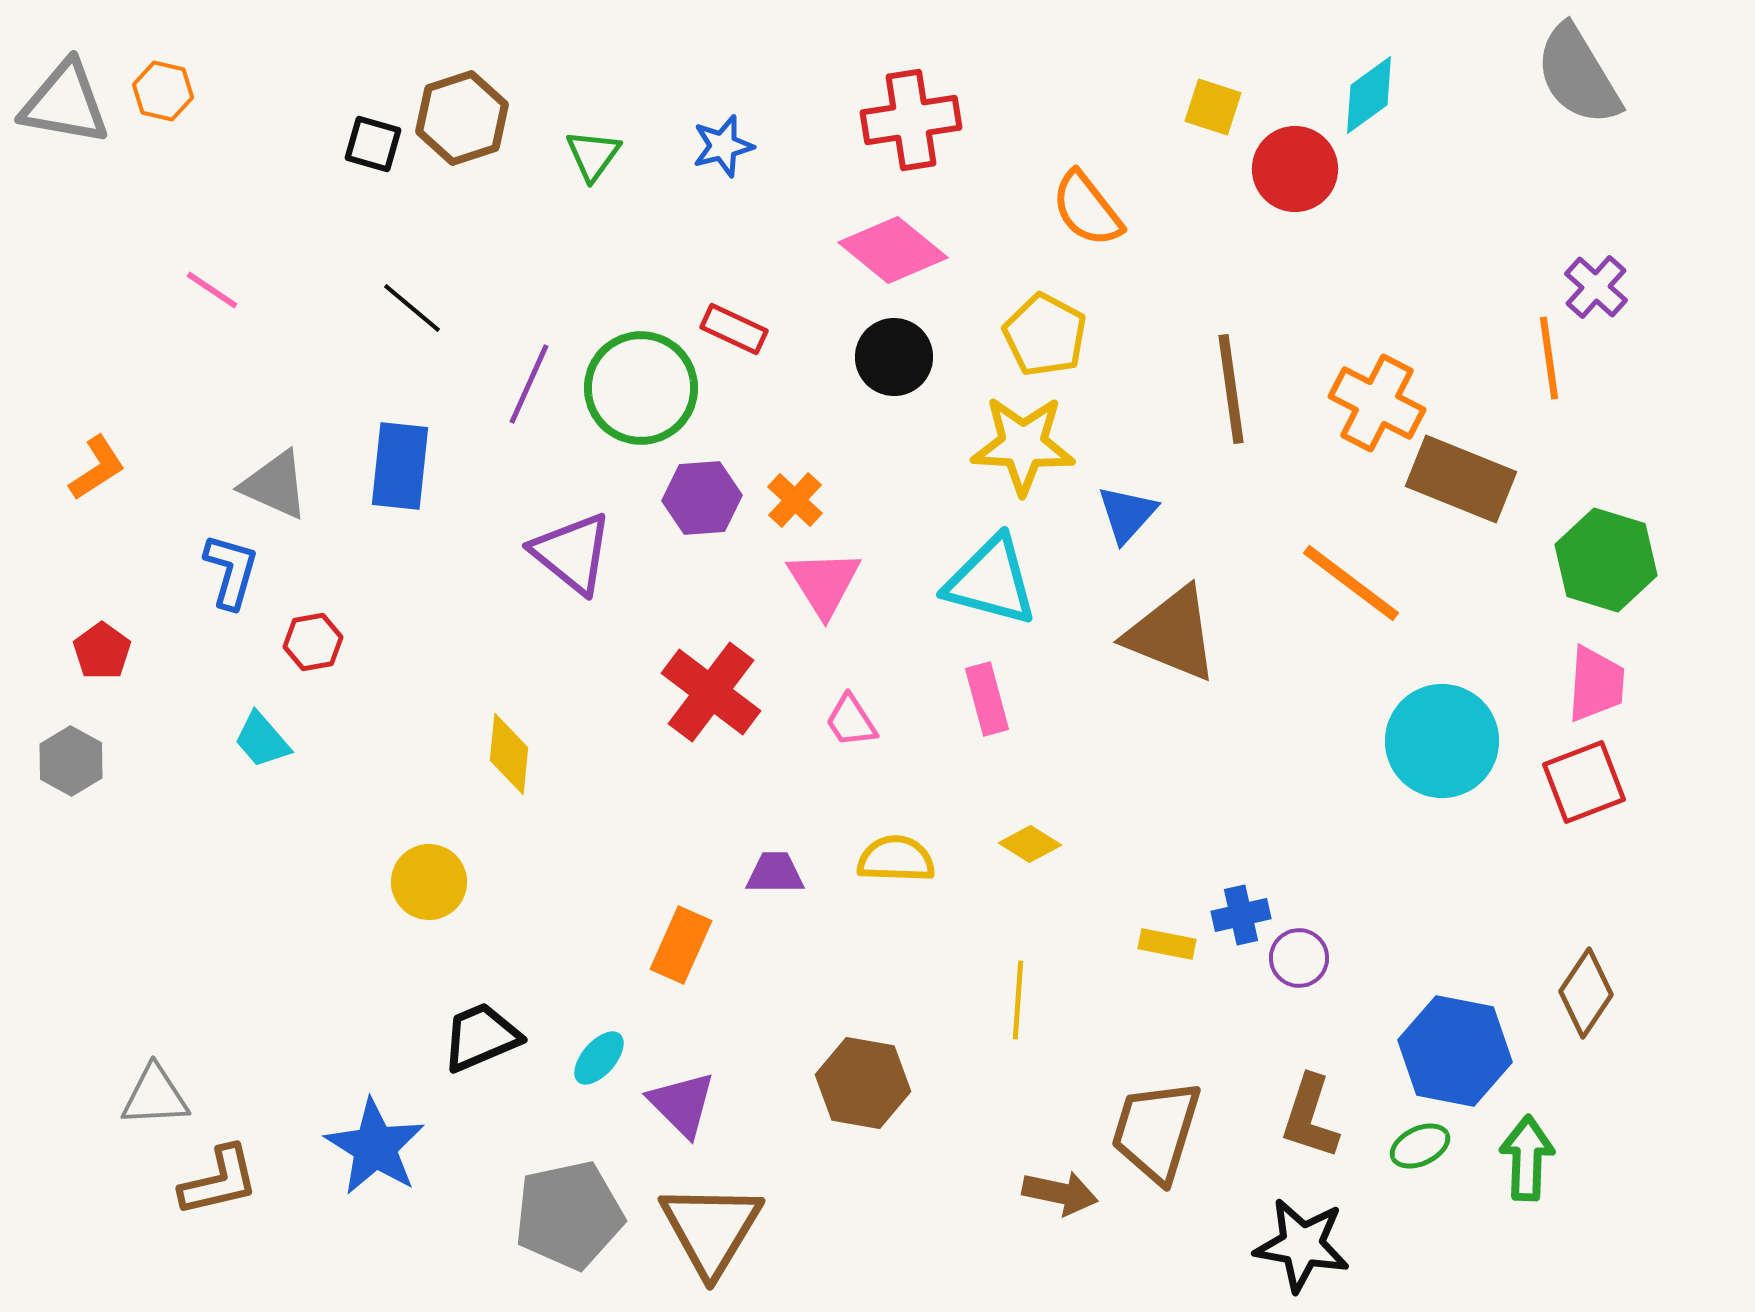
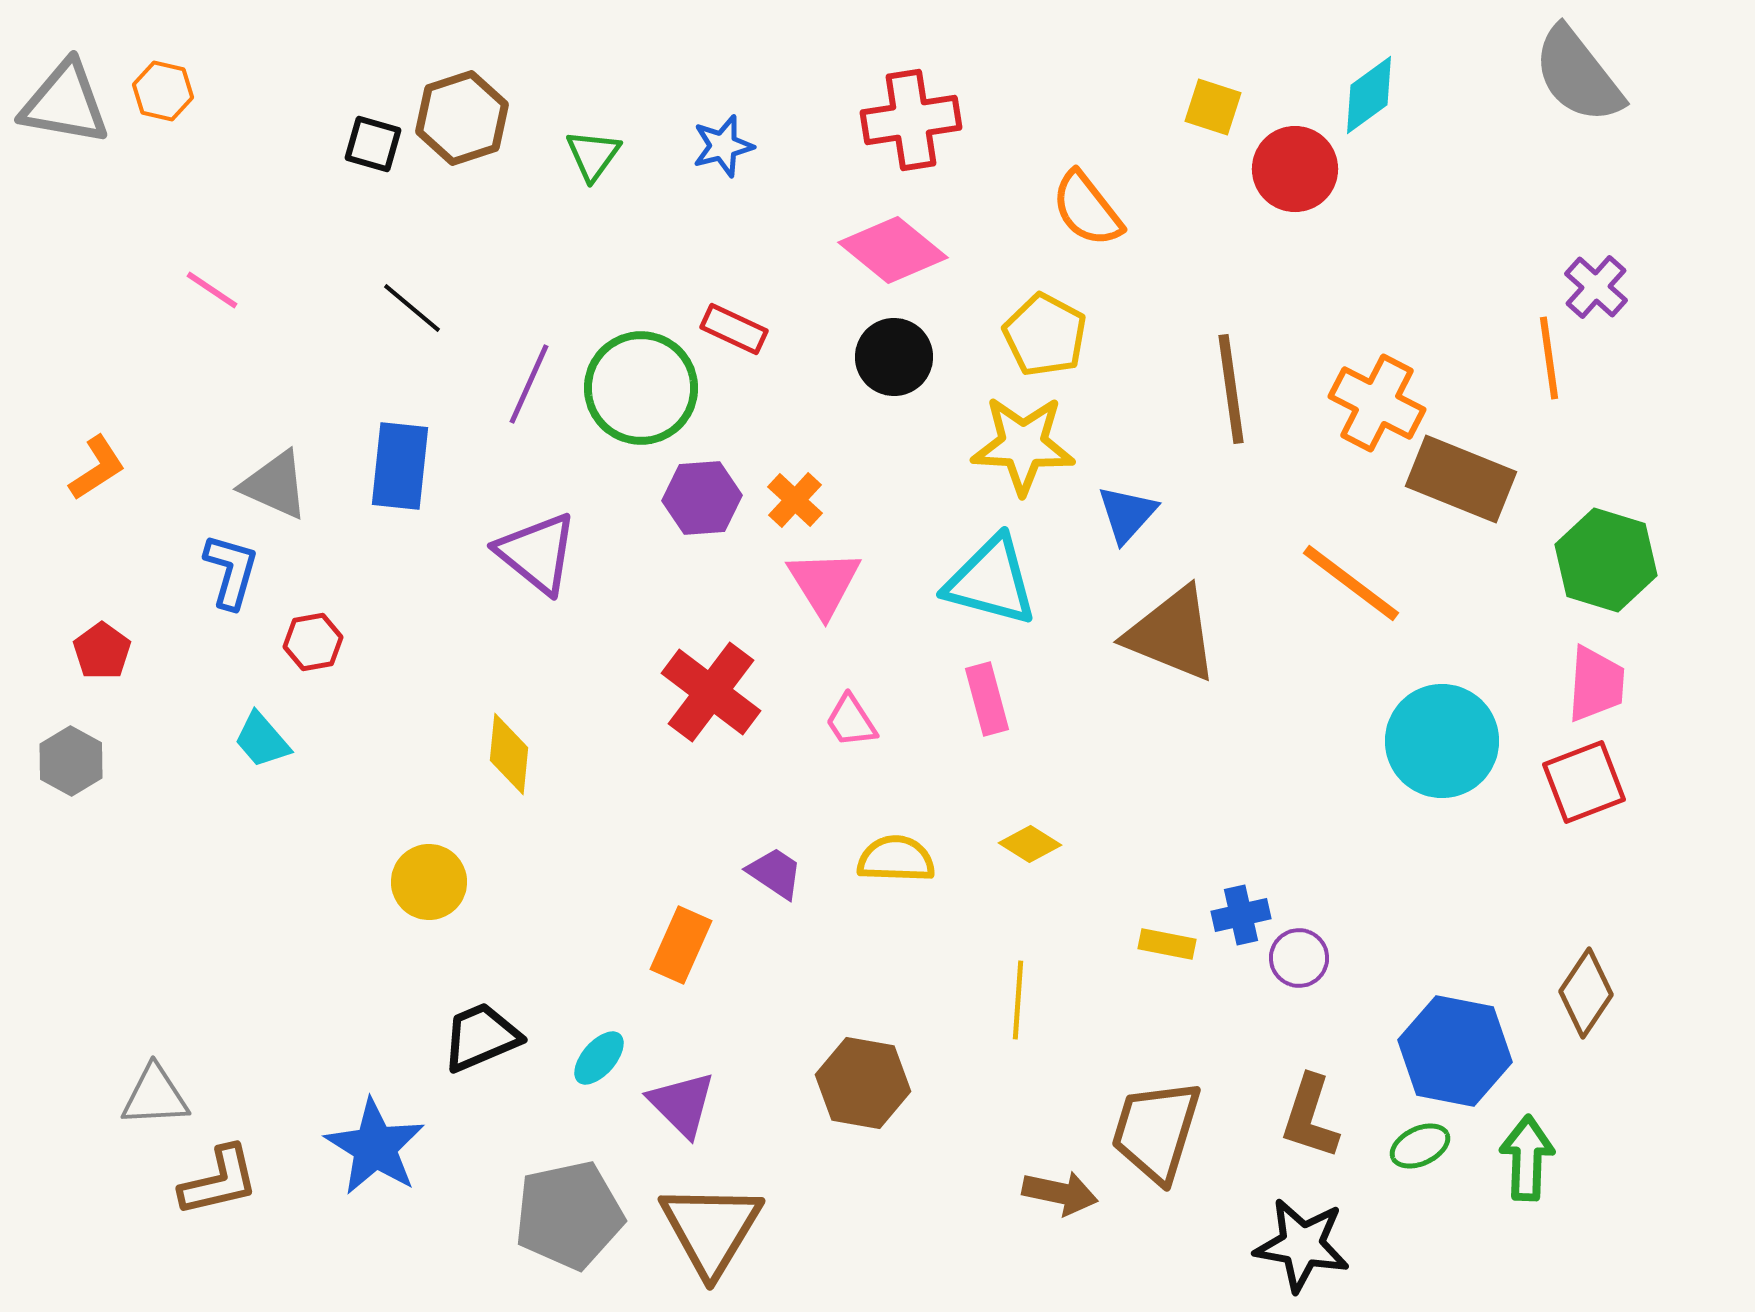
gray semicircle at (1578, 75): rotated 7 degrees counterclockwise
purple triangle at (572, 553): moved 35 px left
purple trapezoid at (775, 873): rotated 34 degrees clockwise
